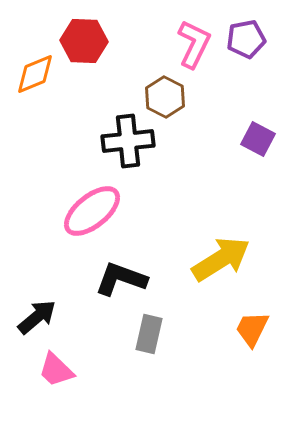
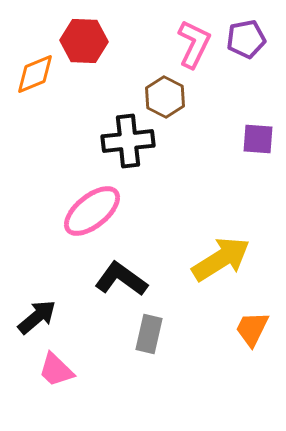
purple square: rotated 24 degrees counterclockwise
black L-shape: rotated 16 degrees clockwise
